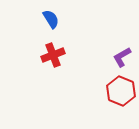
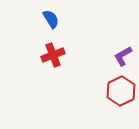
purple L-shape: moved 1 px right, 1 px up
red hexagon: rotated 12 degrees clockwise
